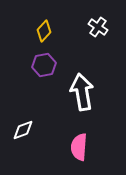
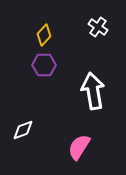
yellow diamond: moved 4 px down
purple hexagon: rotated 10 degrees clockwise
white arrow: moved 11 px right, 1 px up
pink semicircle: rotated 28 degrees clockwise
